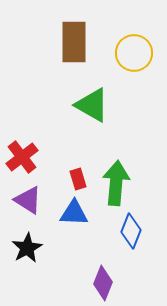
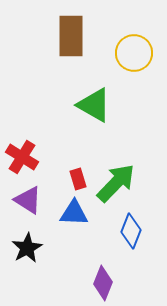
brown rectangle: moved 3 px left, 6 px up
green triangle: moved 2 px right
red cross: rotated 20 degrees counterclockwise
green arrow: rotated 39 degrees clockwise
